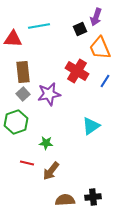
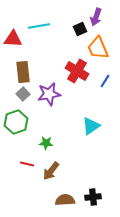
orange trapezoid: moved 2 px left
red line: moved 1 px down
